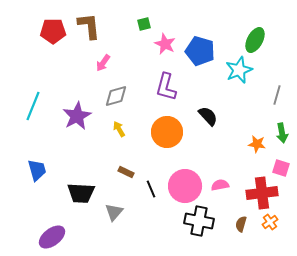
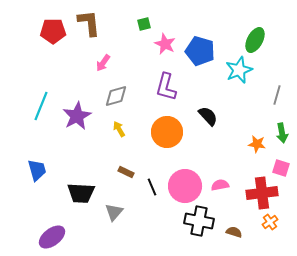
brown L-shape: moved 3 px up
cyan line: moved 8 px right
black line: moved 1 px right, 2 px up
brown semicircle: moved 7 px left, 8 px down; rotated 91 degrees clockwise
